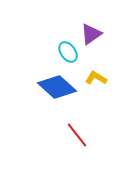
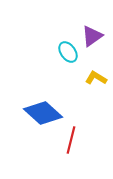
purple triangle: moved 1 px right, 2 px down
blue diamond: moved 14 px left, 26 px down
red line: moved 6 px left, 5 px down; rotated 52 degrees clockwise
